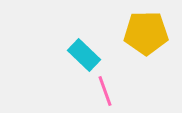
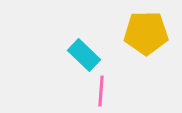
pink line: moved 4 px left; rotated 24 degrees clockwise
